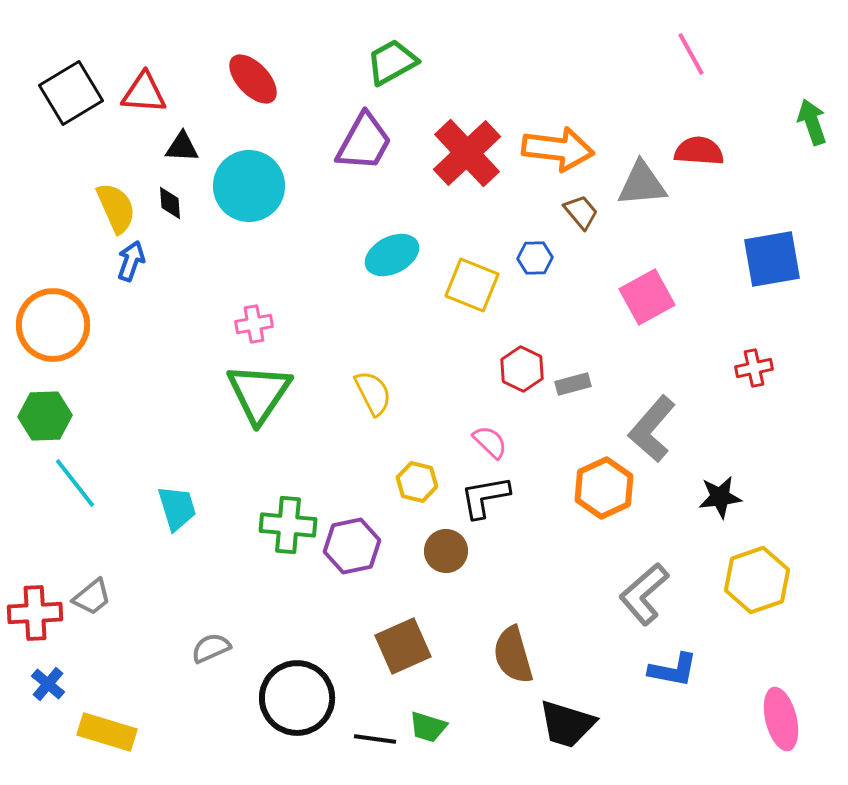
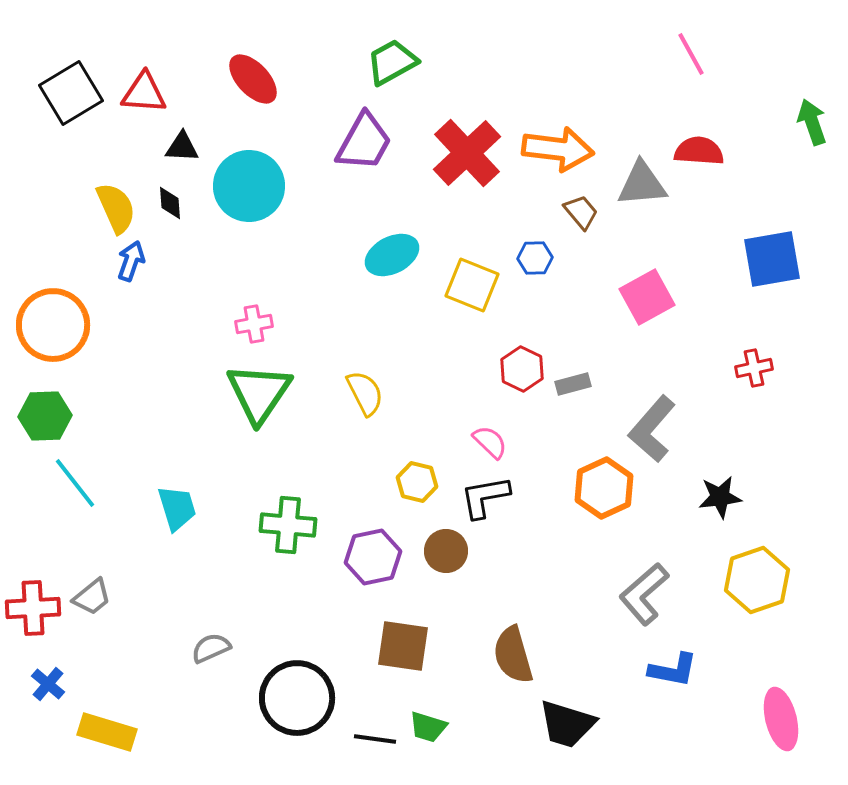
yellow semicircle at (373, 393): moved 8 px left
purple hexagon at (352, 546): moved 21 px right, 11 px down
red cross at (35, 613): moved 2 px left, 5 px up
brown square at (403, 646): rotated 32 degrees clockwise
